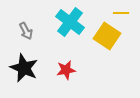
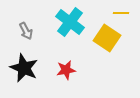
yellow square: moved 2 px down
